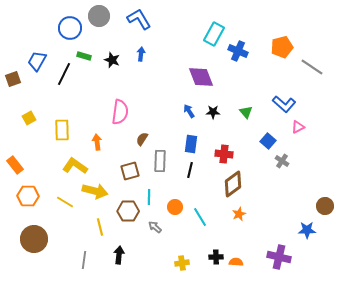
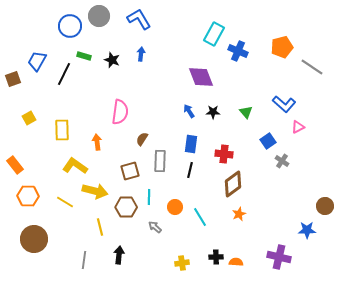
blue circle at (70, 28): moved 2 px up
blue square at (268, 141): rotated 14 degrees clockwise
brown hexagon at (128, 211): moved 2 px left, 4 px up
